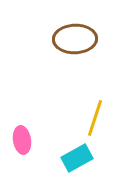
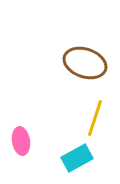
brown ellipse: moved 10 px right, 24 px down; rotated 21 degrees clockwise
pink ellipse: moved 1 px left, 1 px down
